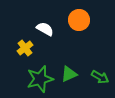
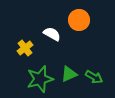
white semicircle: moved 7 px right, 5 px down
green arrow: moved 6 px left
